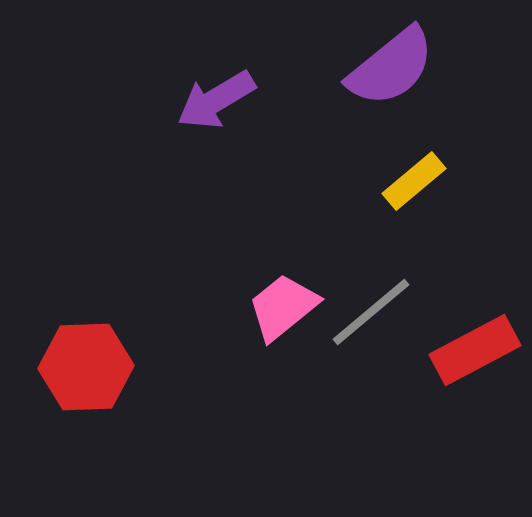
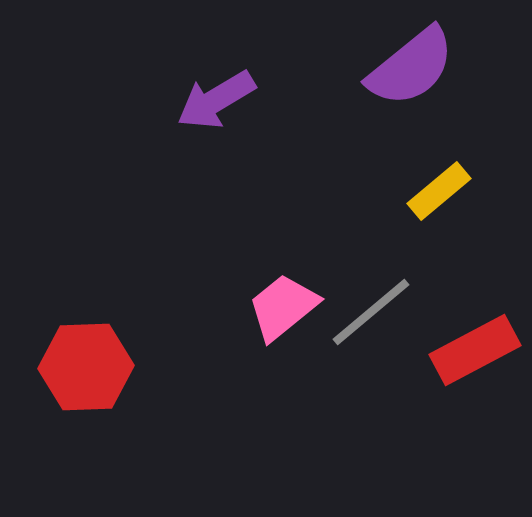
purple semicircle: moved 20 px right
yellow rectangle: moved 25 px right, 10 px down
